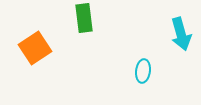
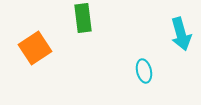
green rectangle: moved 1 px left
cyan ellipse: moved 1 px right; rotated 20 degrees counterclockwise
